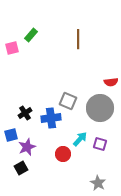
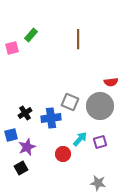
gray square: moved 2 px right, 1 px down
gray circle: moved 2 px up
purple square: moved 2 px up; rotated 32 degrees counterclockwise
gray star: rotated 21 degrees counterclockwise
